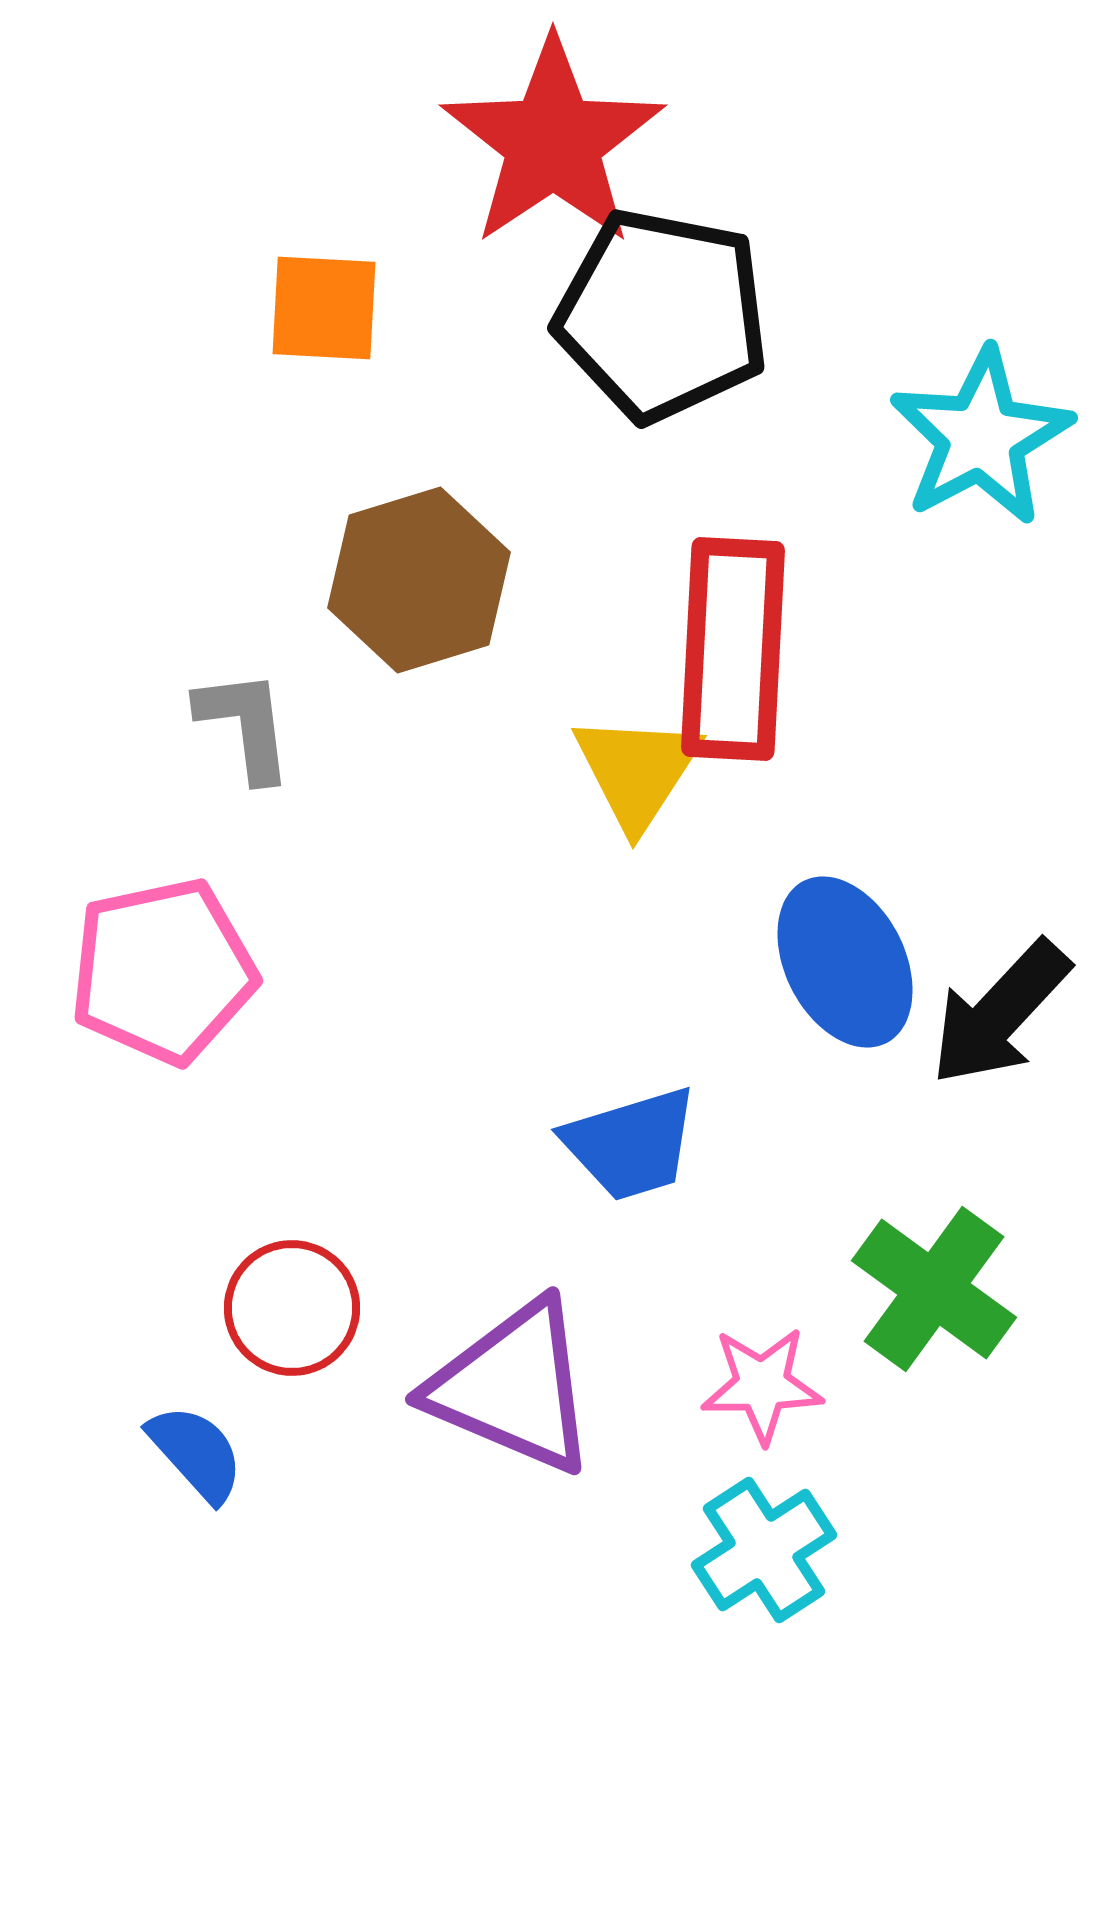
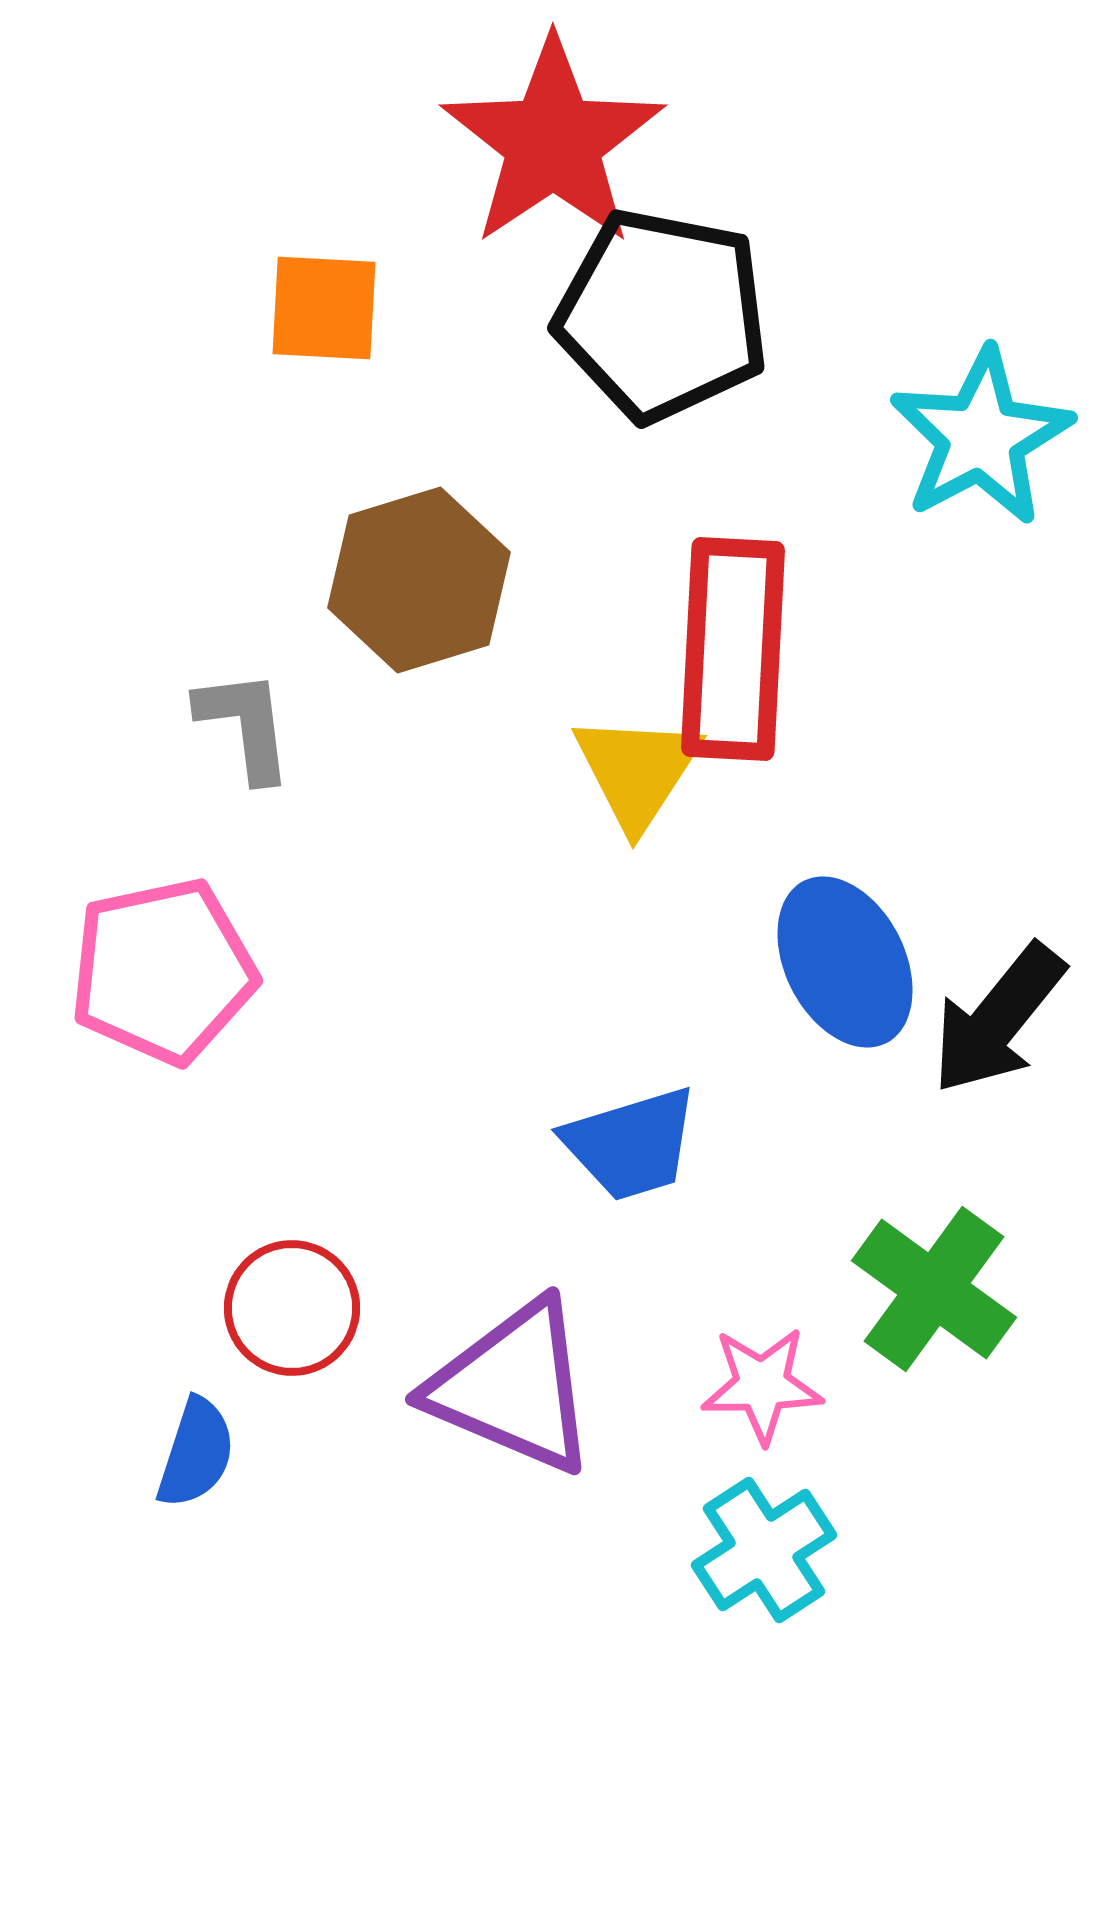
black arrow: moved 2 px left, 6 px down; rotated 4 degrees counterclockwise
blue semicircle: rotated 60 degrees clockwise
